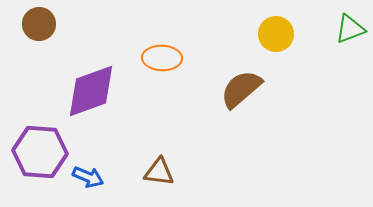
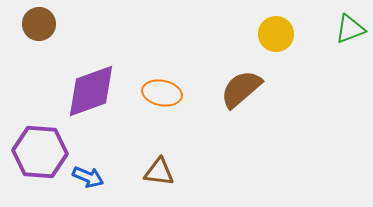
orange ellipse: moved 35 px down; rotated 9 degrees clockwise
